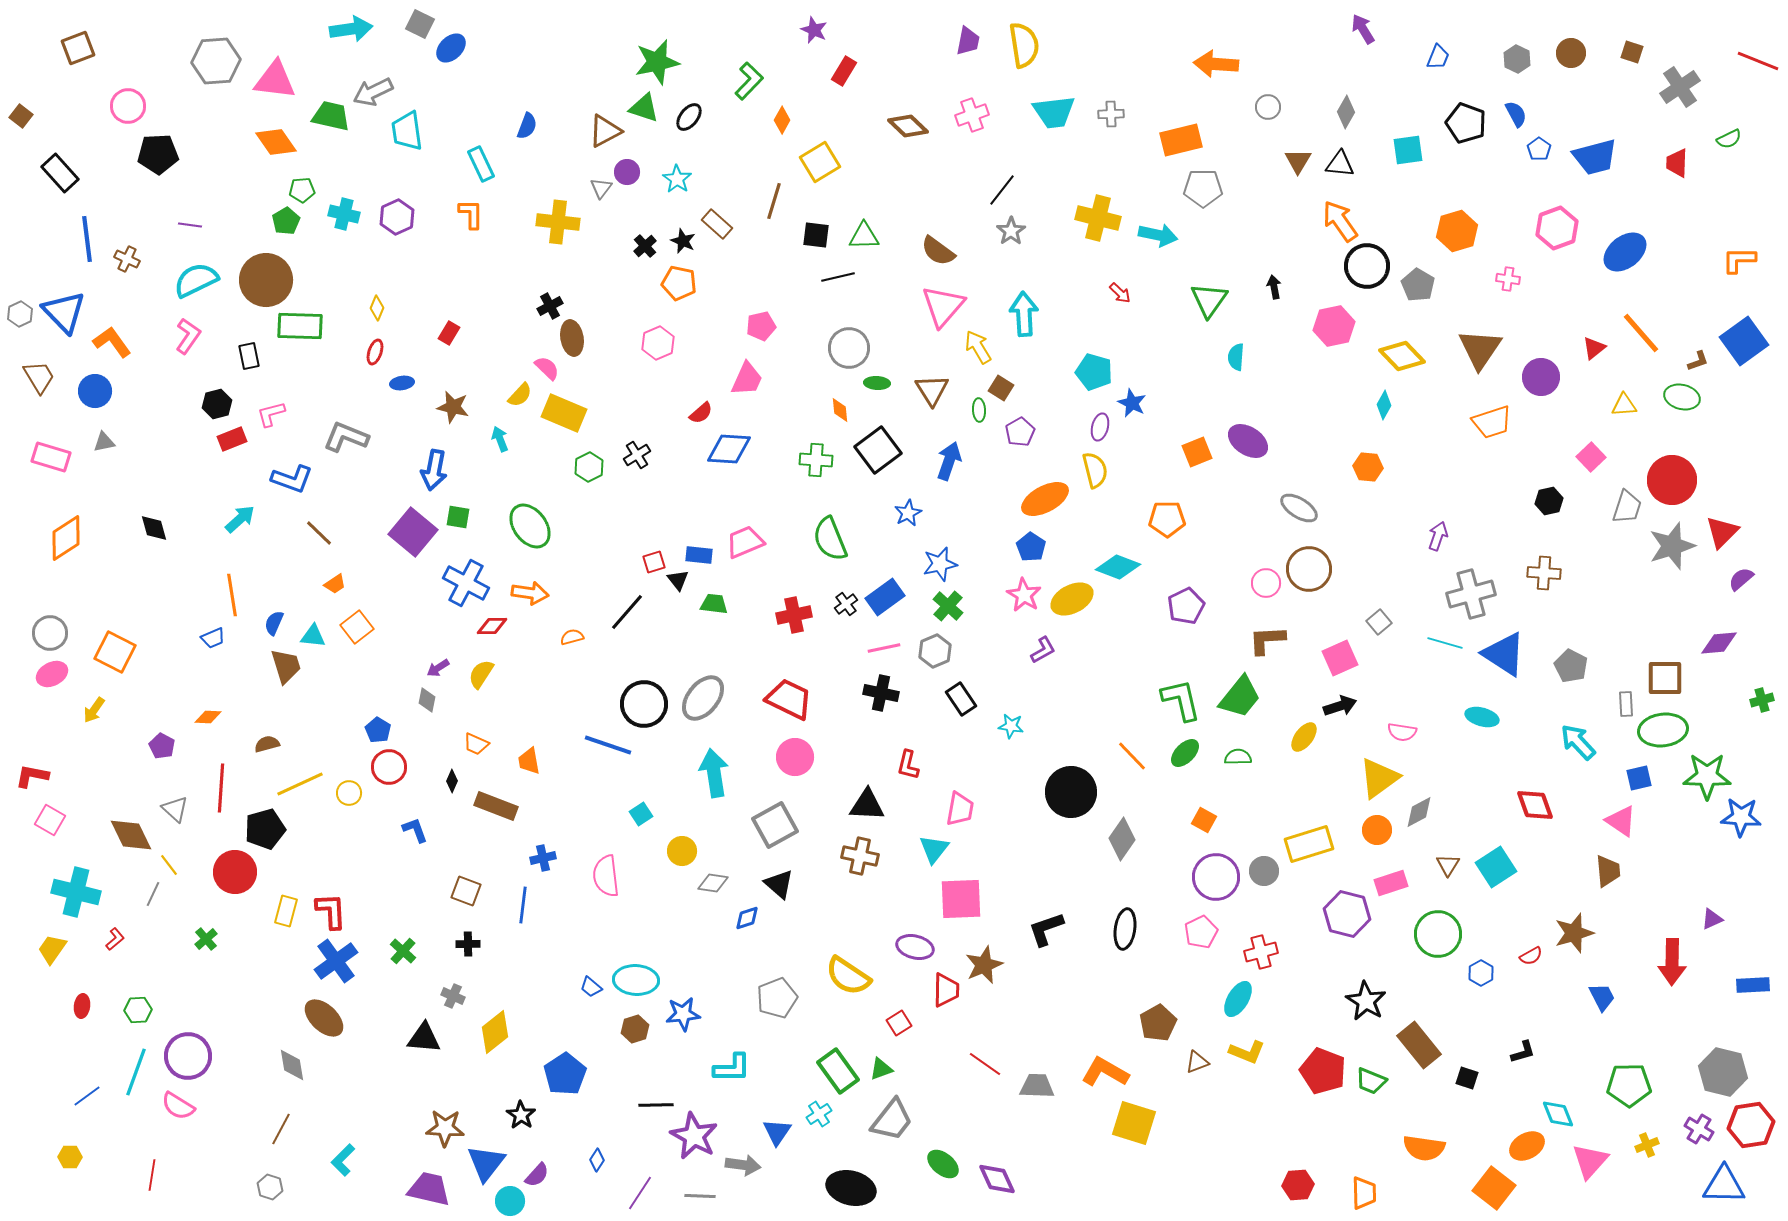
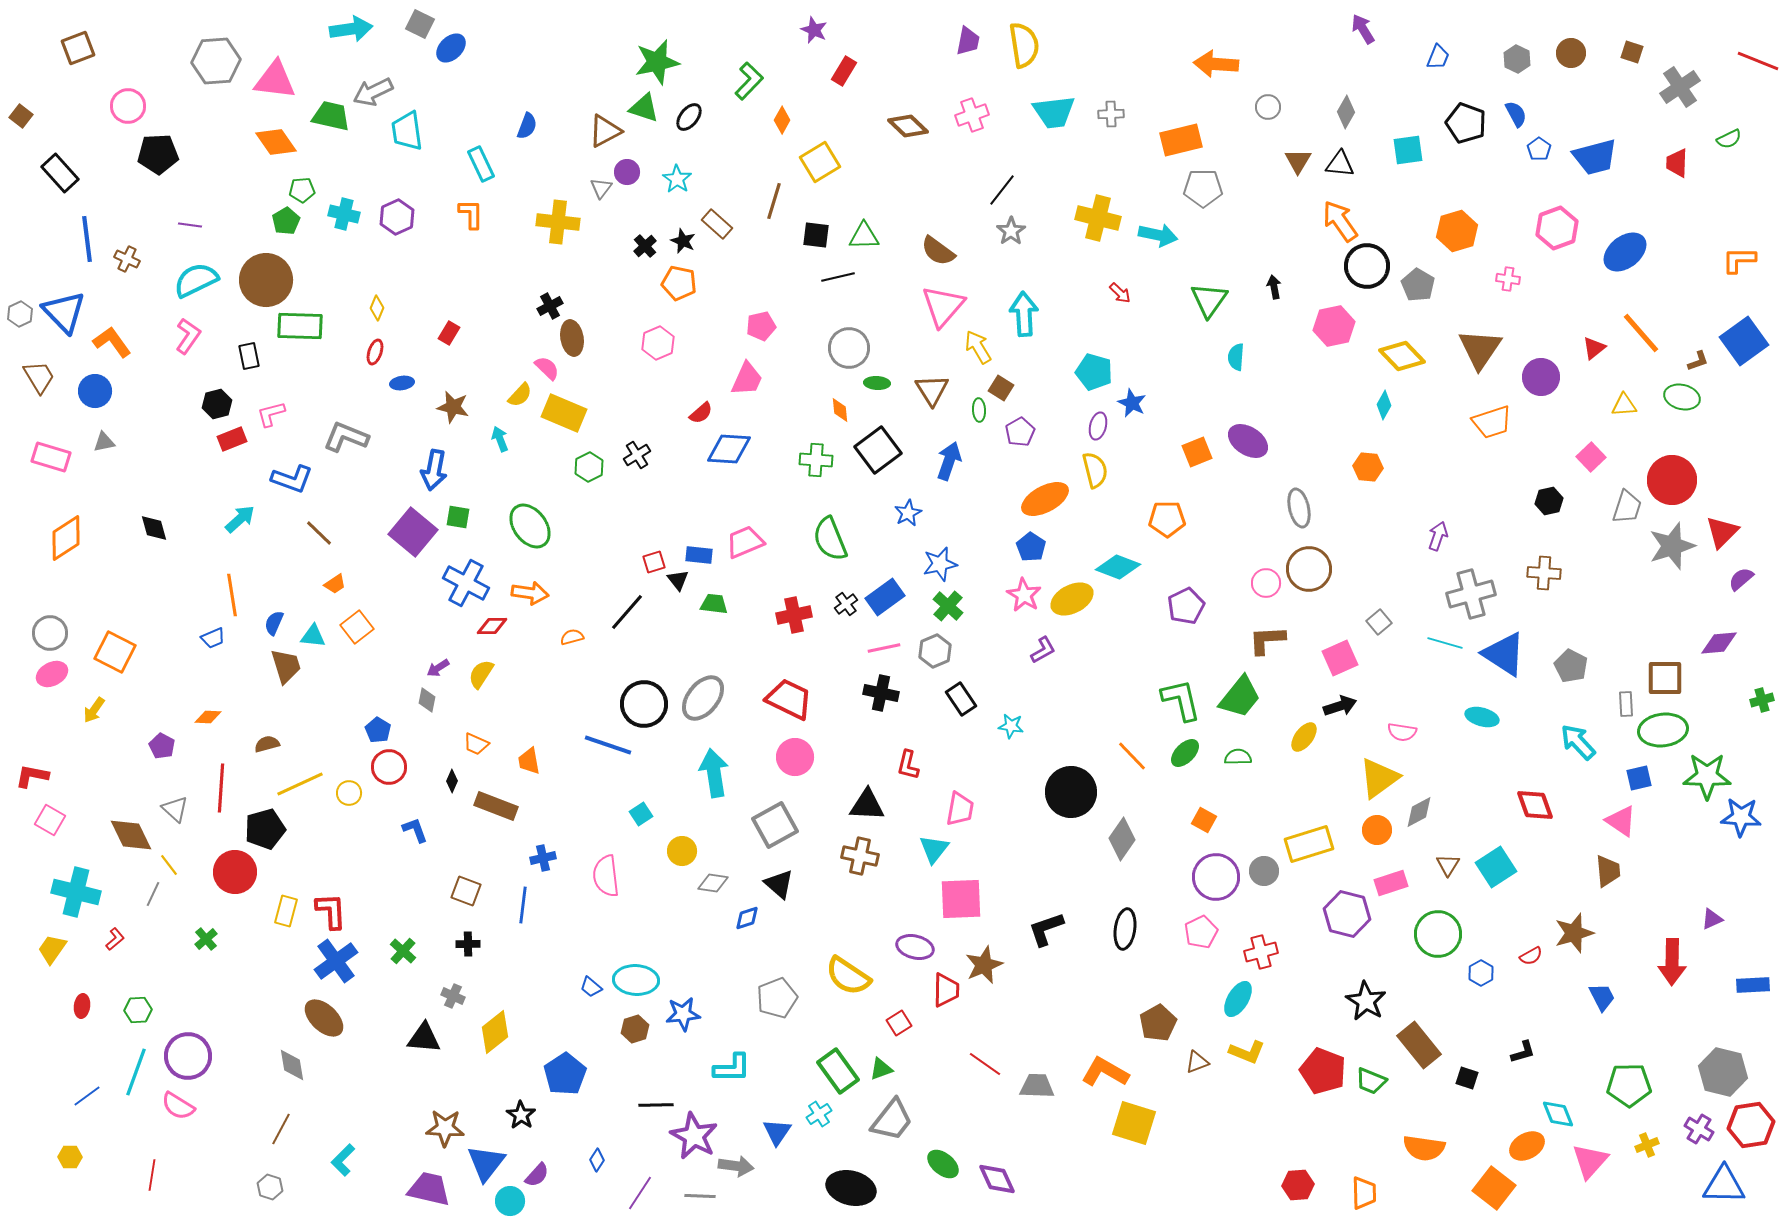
purple ellipse at (1100, 427): moved 2 px left, 1 px up
gray ellipse at (1299, 508): rotated 45 degrees clockwise
gray arrow at (743, 1165): moved 7 px left, 1 px down
